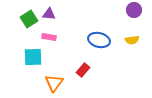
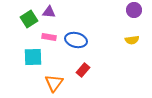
purple triangle: moved 2 px up
blue ellipse: moved 23 px left
